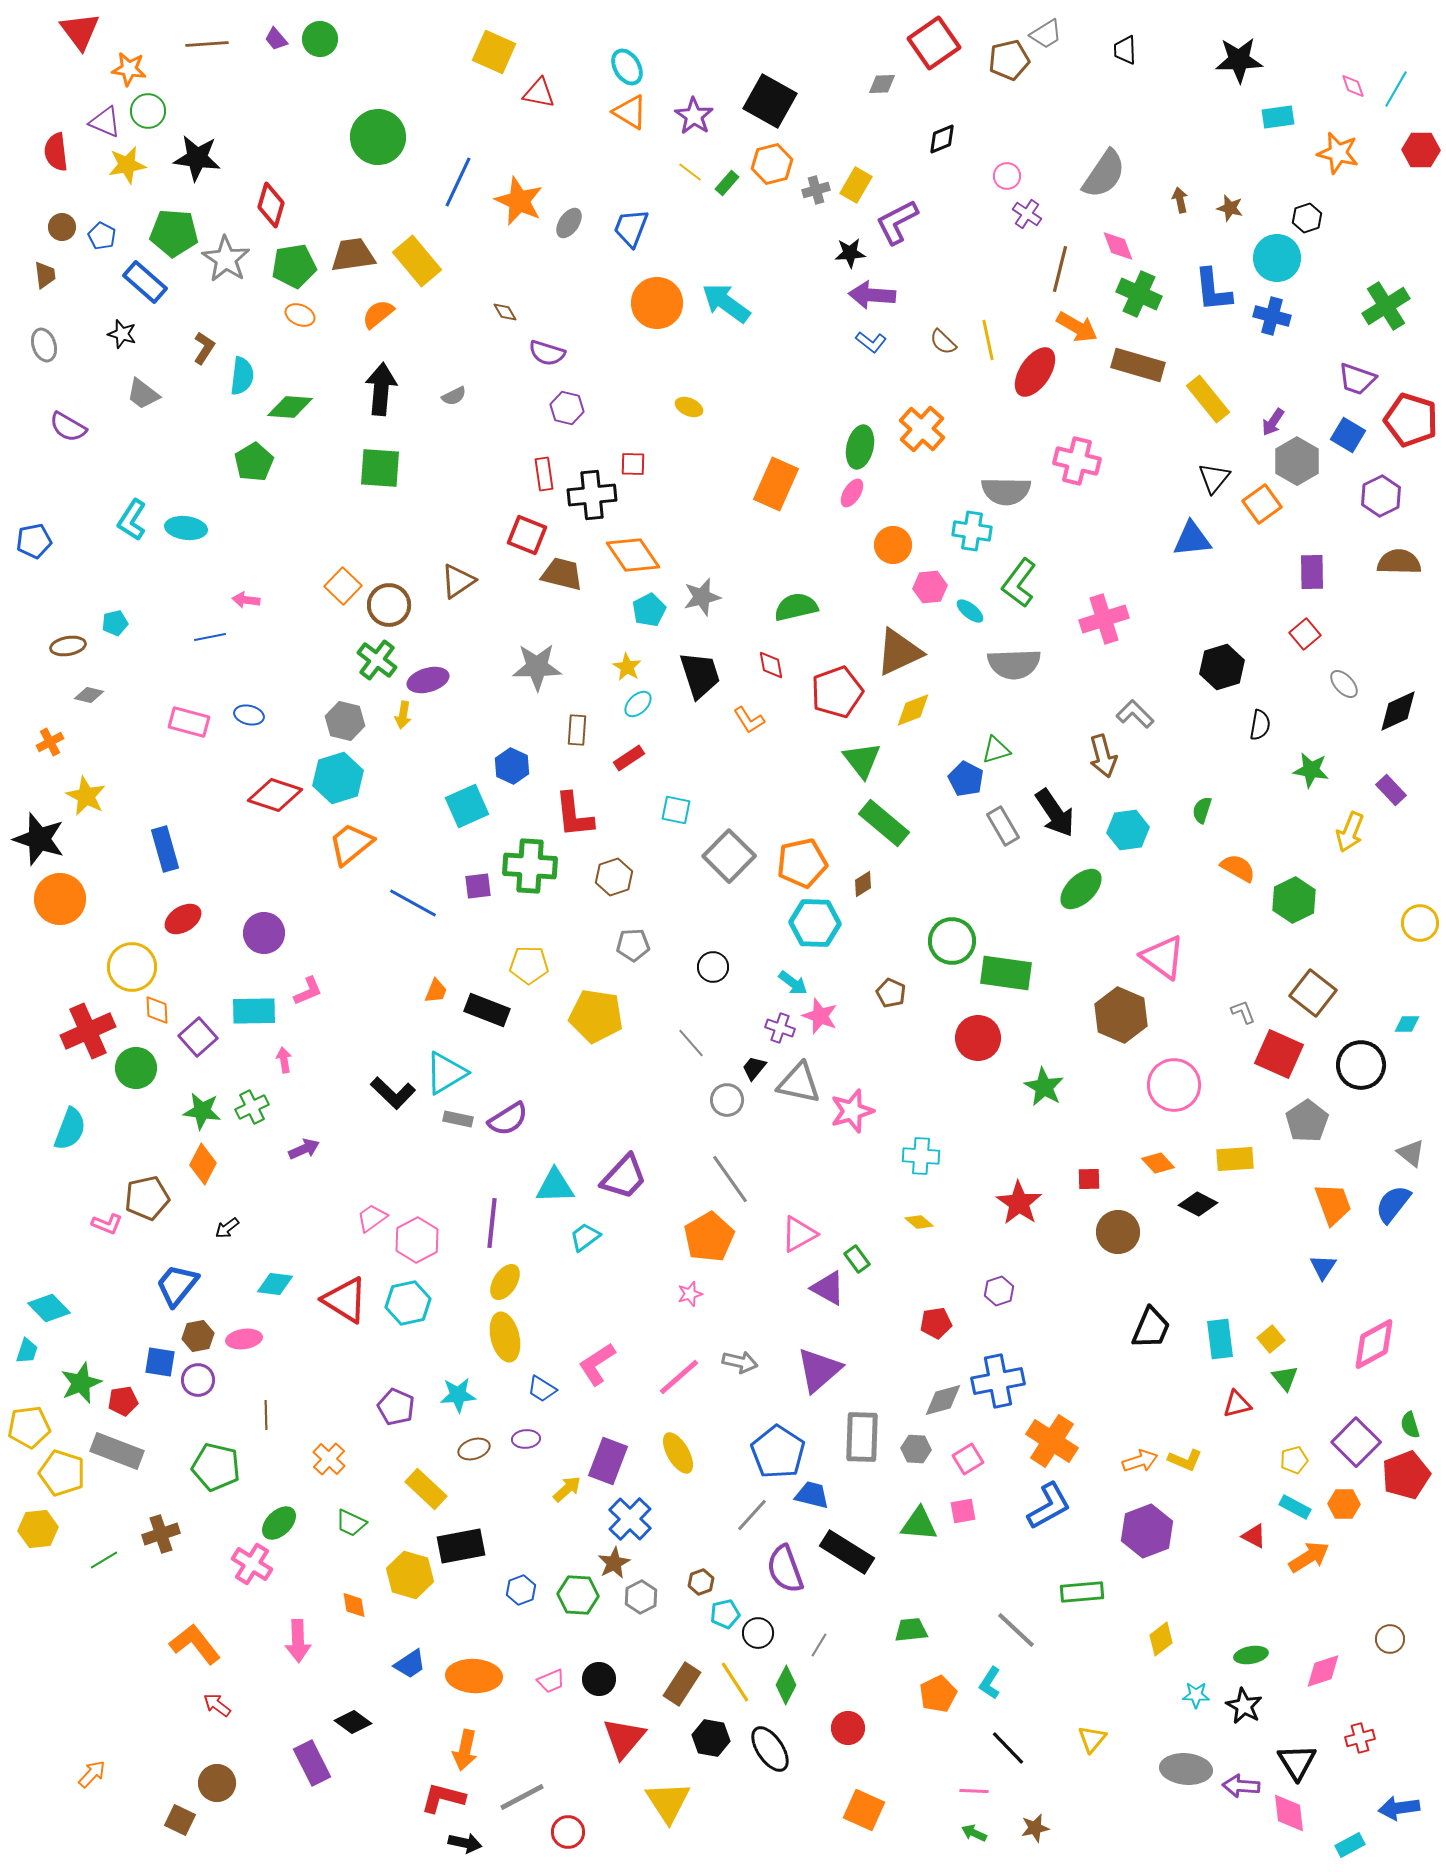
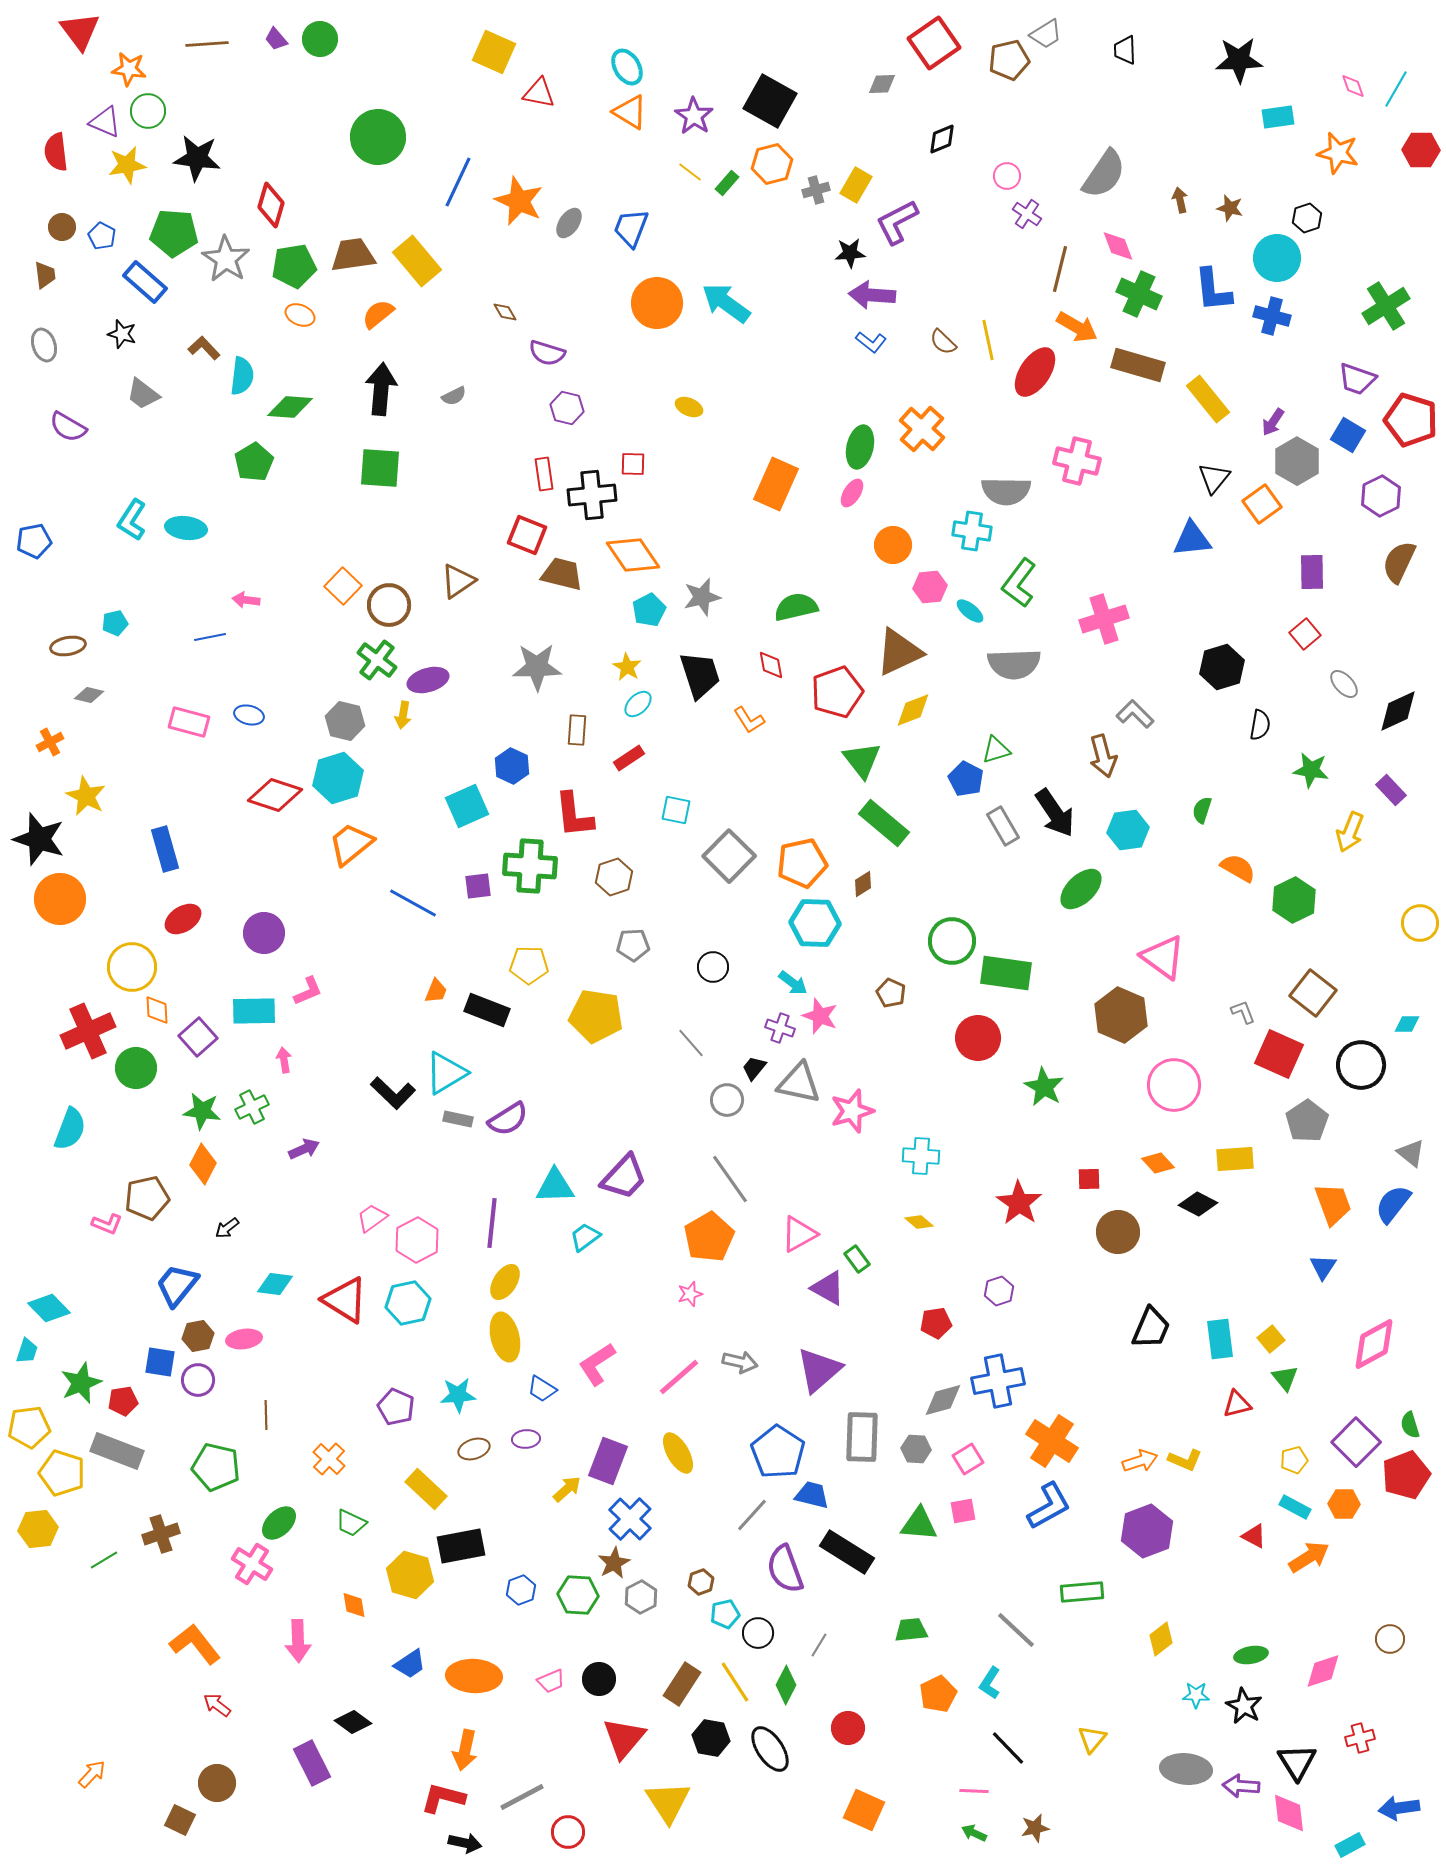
brown L-shape at (204, 348): rotated 76 degrees counterclockwise
brown semicircle at (1399, 562): rotated 66 degrees counterclockwise
